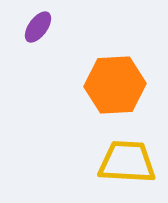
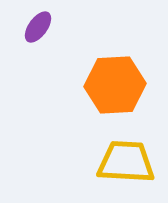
yellow trapezoid: moved 1 px left
